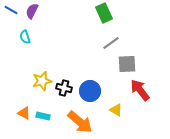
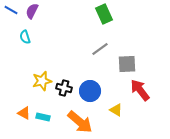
green rectangle: moved 1 px down
gray line: moved 11 px left, 6 px down
cyan rectangle: moved 1 px down
